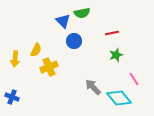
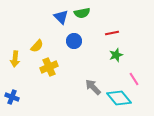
blue triangle: moved 2 px left, 4 px up
yellow semicircle: moved 1 px right, 4 px up; rotated 16 degrees clockwise
